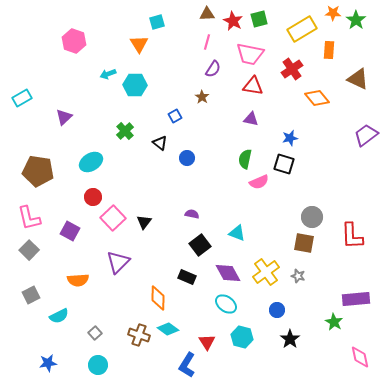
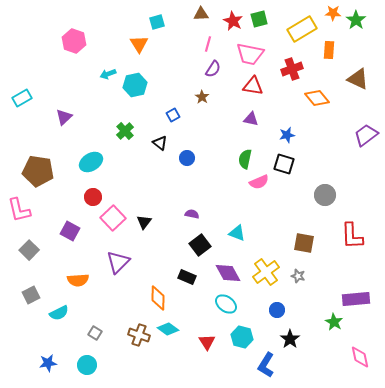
brown triangle at (207, 14): moved 6 px left
pink line at (207, 42): moved 1 px right, 2 px down
red cross at (292, 69): rotated 15 degrees clockwise
cyan hexagon at (135, 85): rotated 15 degrees counterclockwise
blue square at (175, 116): moved 2 px left, 1 px up
blue star at (290, 138): moved 3 px left, 3 px up
gray circle at (312, 217): moved 13 px right, 22 px up
pink L-shape at (29, 218): moved 10 px left, 8 px up
cyan semicircle at (59, 316): moved 3 px up
gray square at (95, 333): rotated 16 degrees counterclockwise
cyan circle at (98, 365): moved 11 px left
blue L-shape at (187, 365): moved 79 px right
